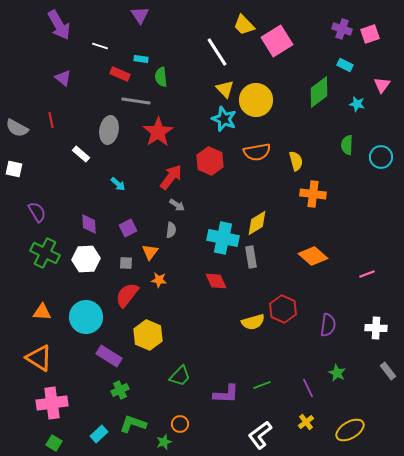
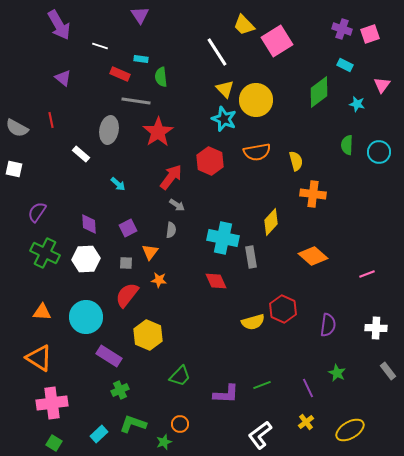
cyan circle at (381, 157): moved 2 px left, 5 px up
purple semicircle at (37, 212): rotated 115 degrees counterclockwise
yellow diamond at (257, 223): moved 14 px right, 1 px up; rotated 16 degrees counterclockwise
